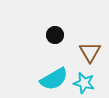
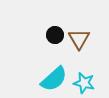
brown triangle: moved 11 px left, 13 px up
cyan semicircle: rotated 12 degrees counterclockwise
